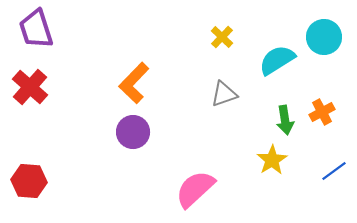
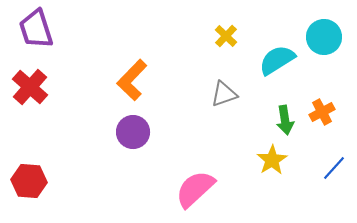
yellow cross: moved 4 px right, 1 px up
orange L-shape: moved 2 px left, 3 px up
blue line: moved 3 px up; rotated 12 degrees counterclockwise
